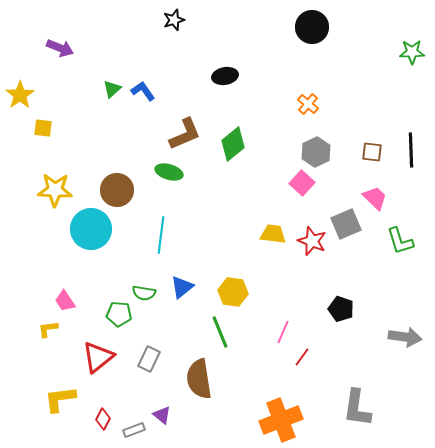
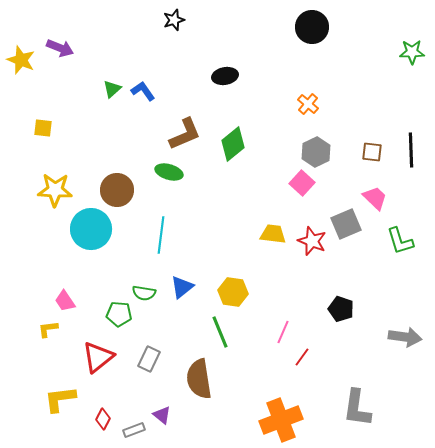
yellow star at (20, 95): moved 1 px right, 35 px up; rotated 16 degrees counterclockwise
